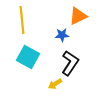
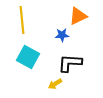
black L-shape: rotated 120 degrees counterclockwise
